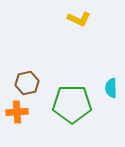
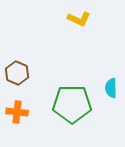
brown hexagon: moved 10 px left, 10 px up; rotated 25 degrees counterclockwise
orange cross: rotated 10 degrees clockwise
